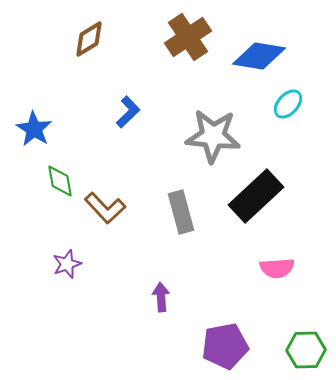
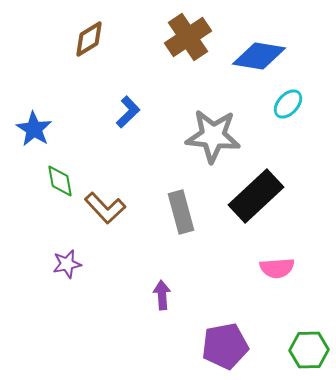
purple star: rotated 8 degrees clockwise
purple arrow: moved 1 px right, 2 px up
green hexagon: moved 3 px right
